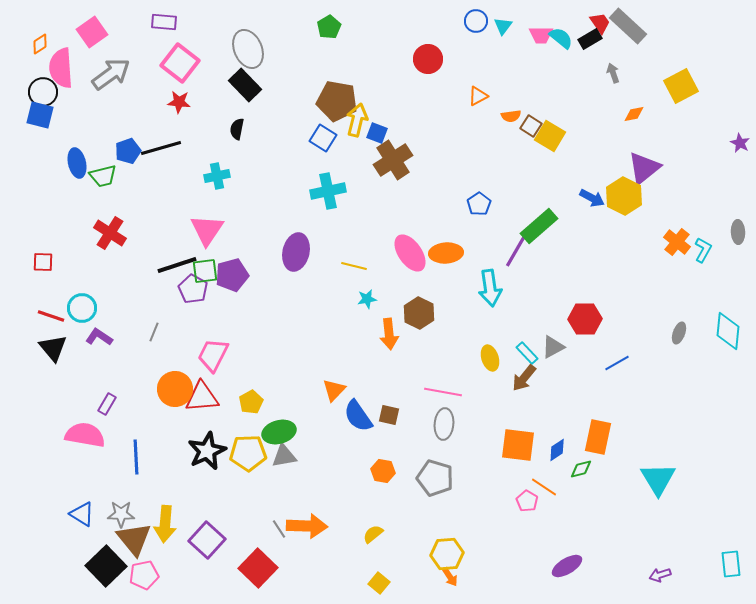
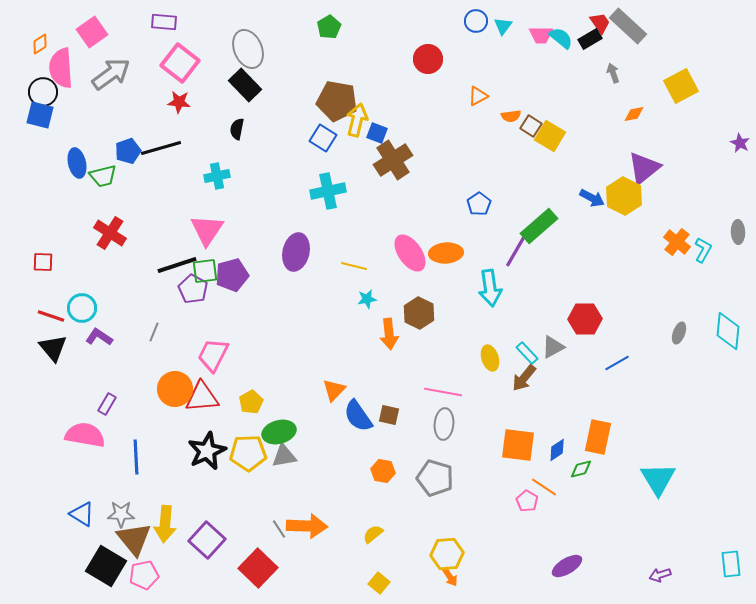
black square at (106, 566): rotated 15 degrees counterclockwise
